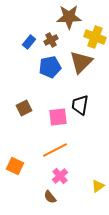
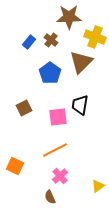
brown cross: rotated 24 degrees counterclockwise
blue pentagon: moved 6 px down; rotated 25 degrees counterclockwise
brown semicircle: rotated 16 degrees clockwise
